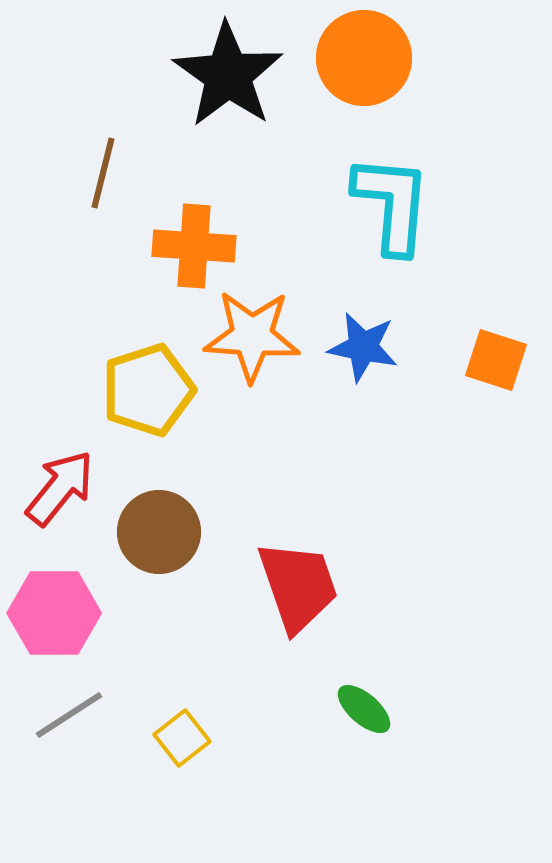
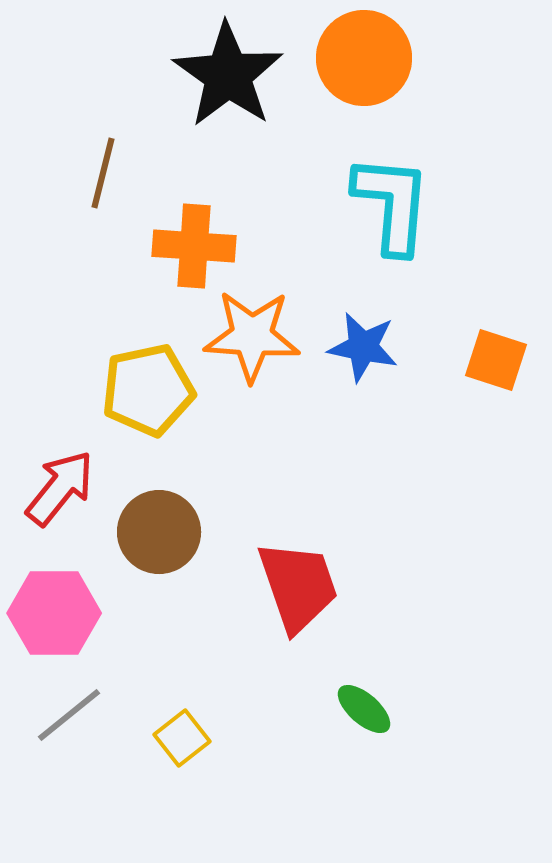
yellow pentagon: rotated 6 degrees clockwise
gray line: rotated 6 degrees counterclockwise
